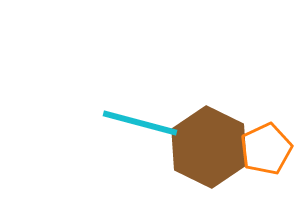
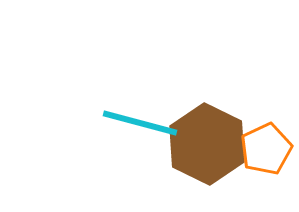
brown hexagon: moved 2 px left, 3 px up
